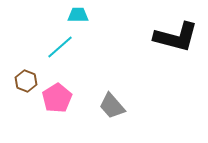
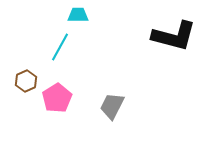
black L-shape: moved 2 px left, 1 px up
cyan line: rotated 20 degrees counterclockwise
brown hexagon: rotated 15 degrees clockwise
gray trapezoid: rotated 68 degrees clockwise
